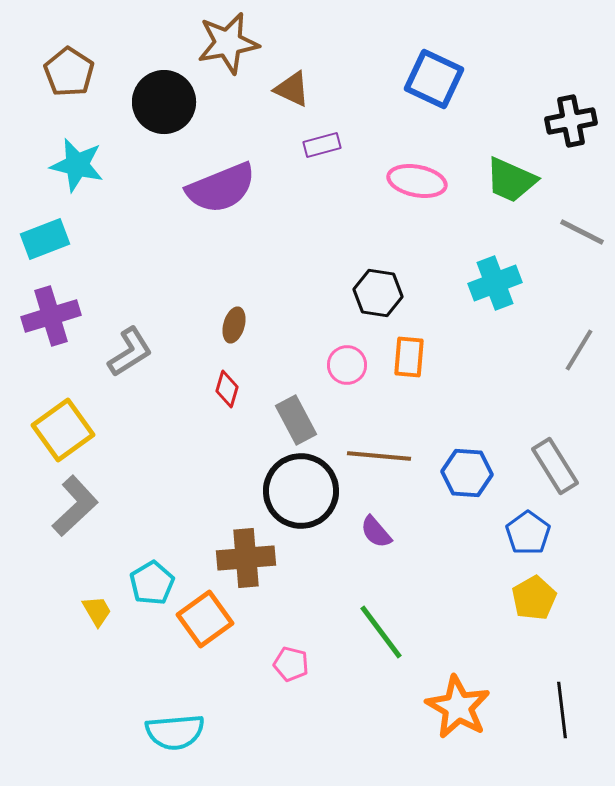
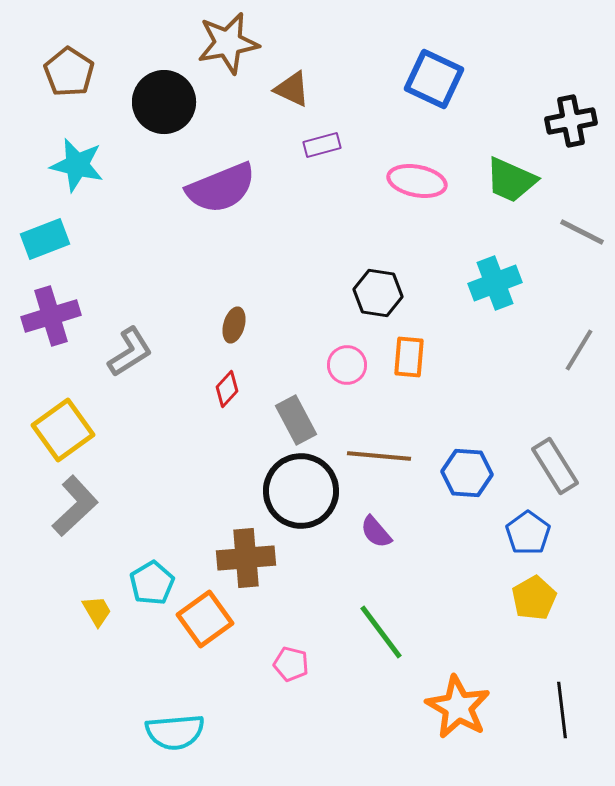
red diamond at (227, 389): rotated 27 degrees clockwise
